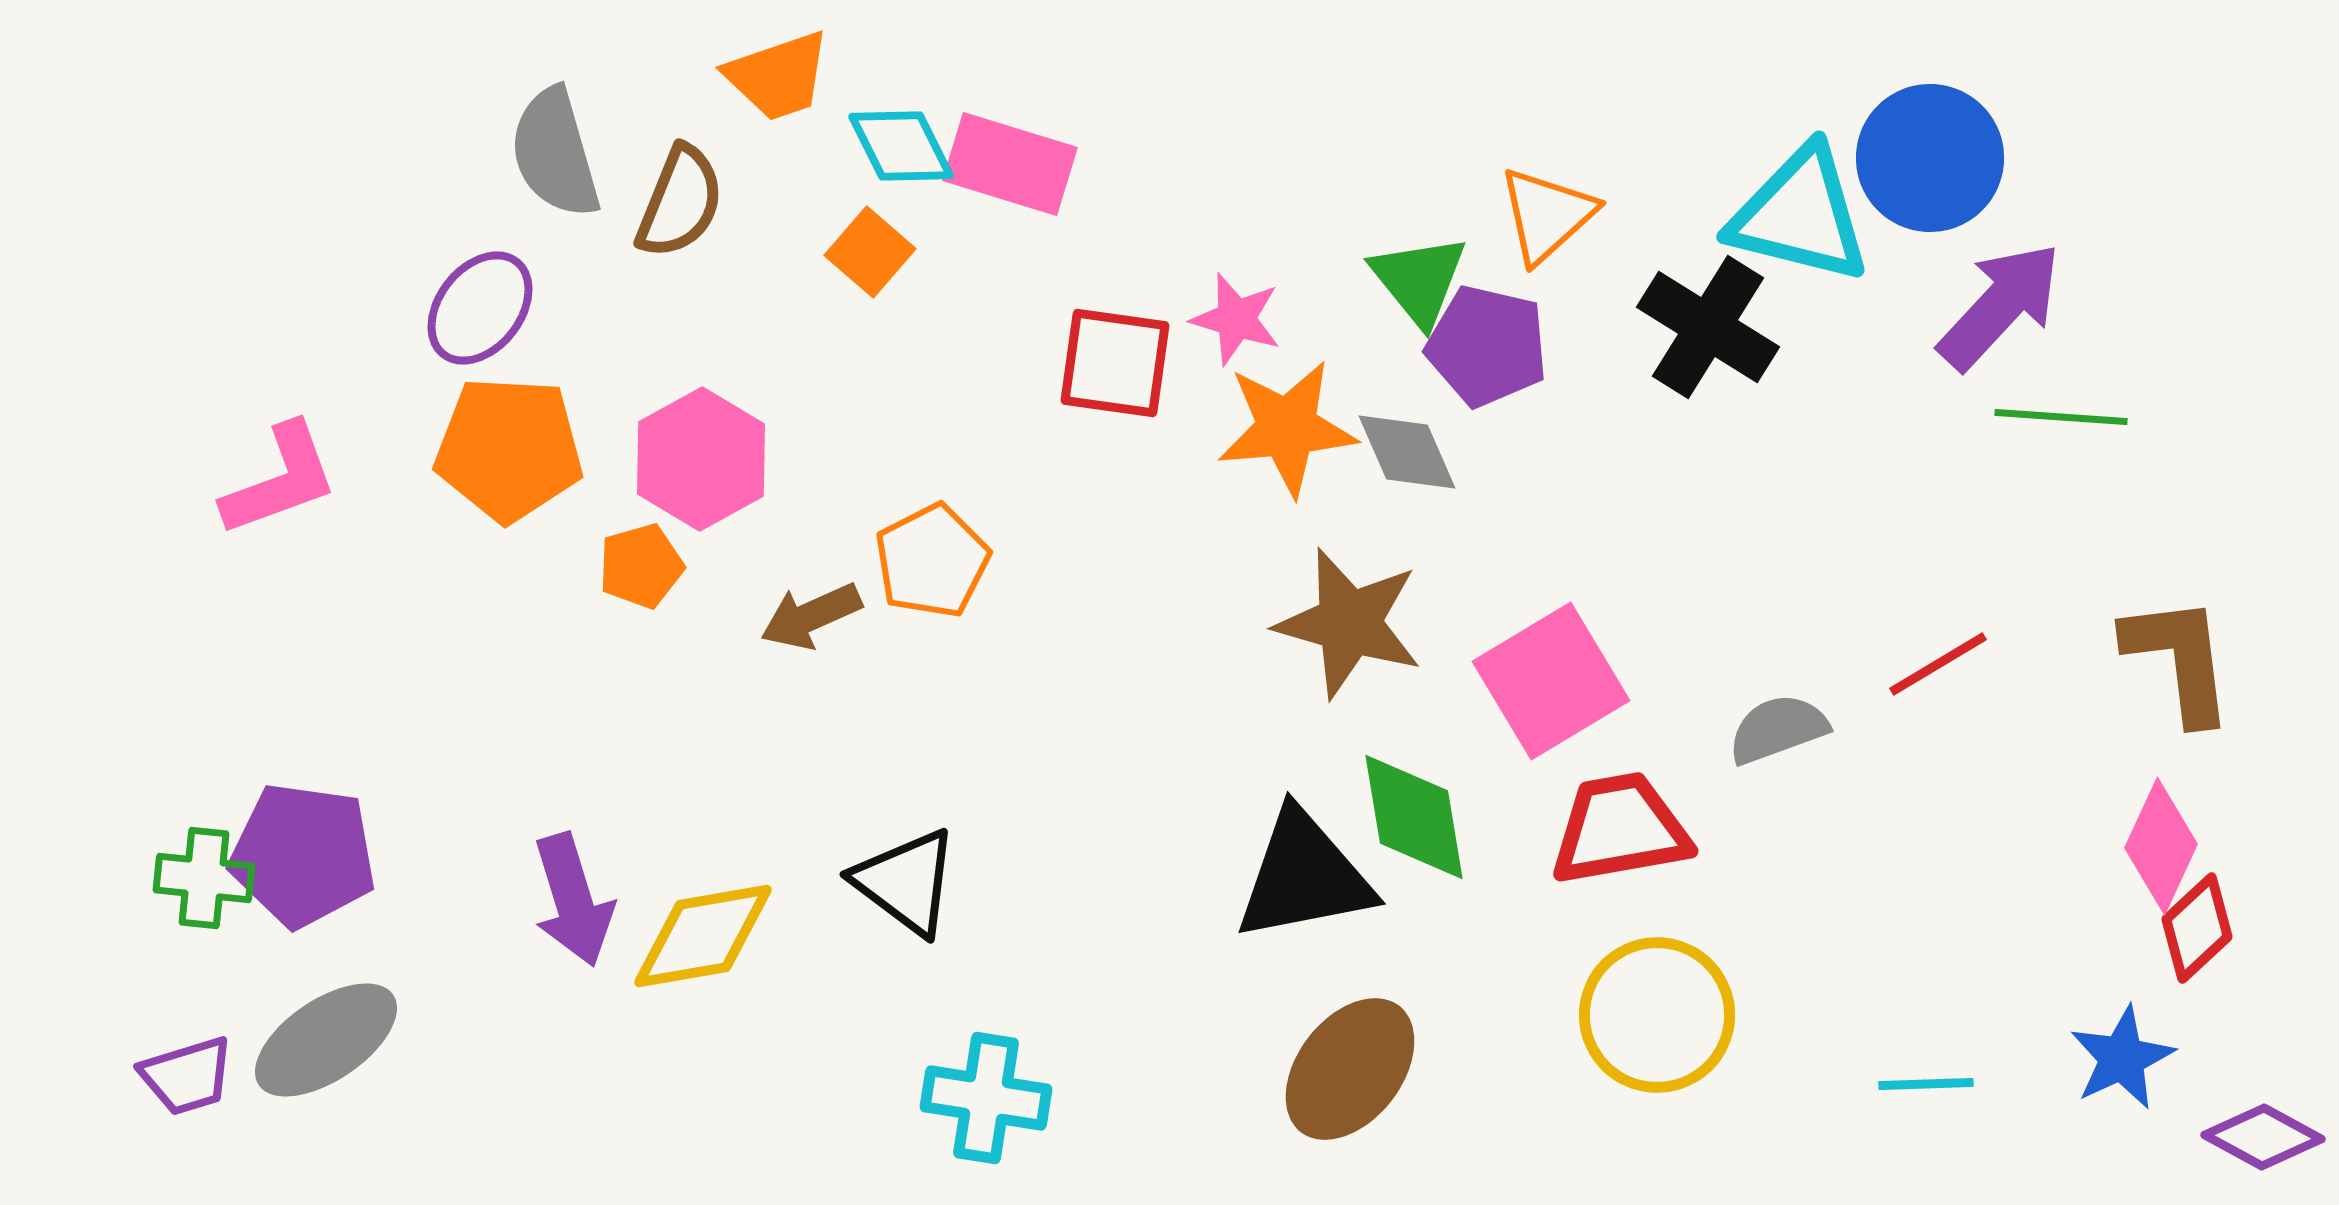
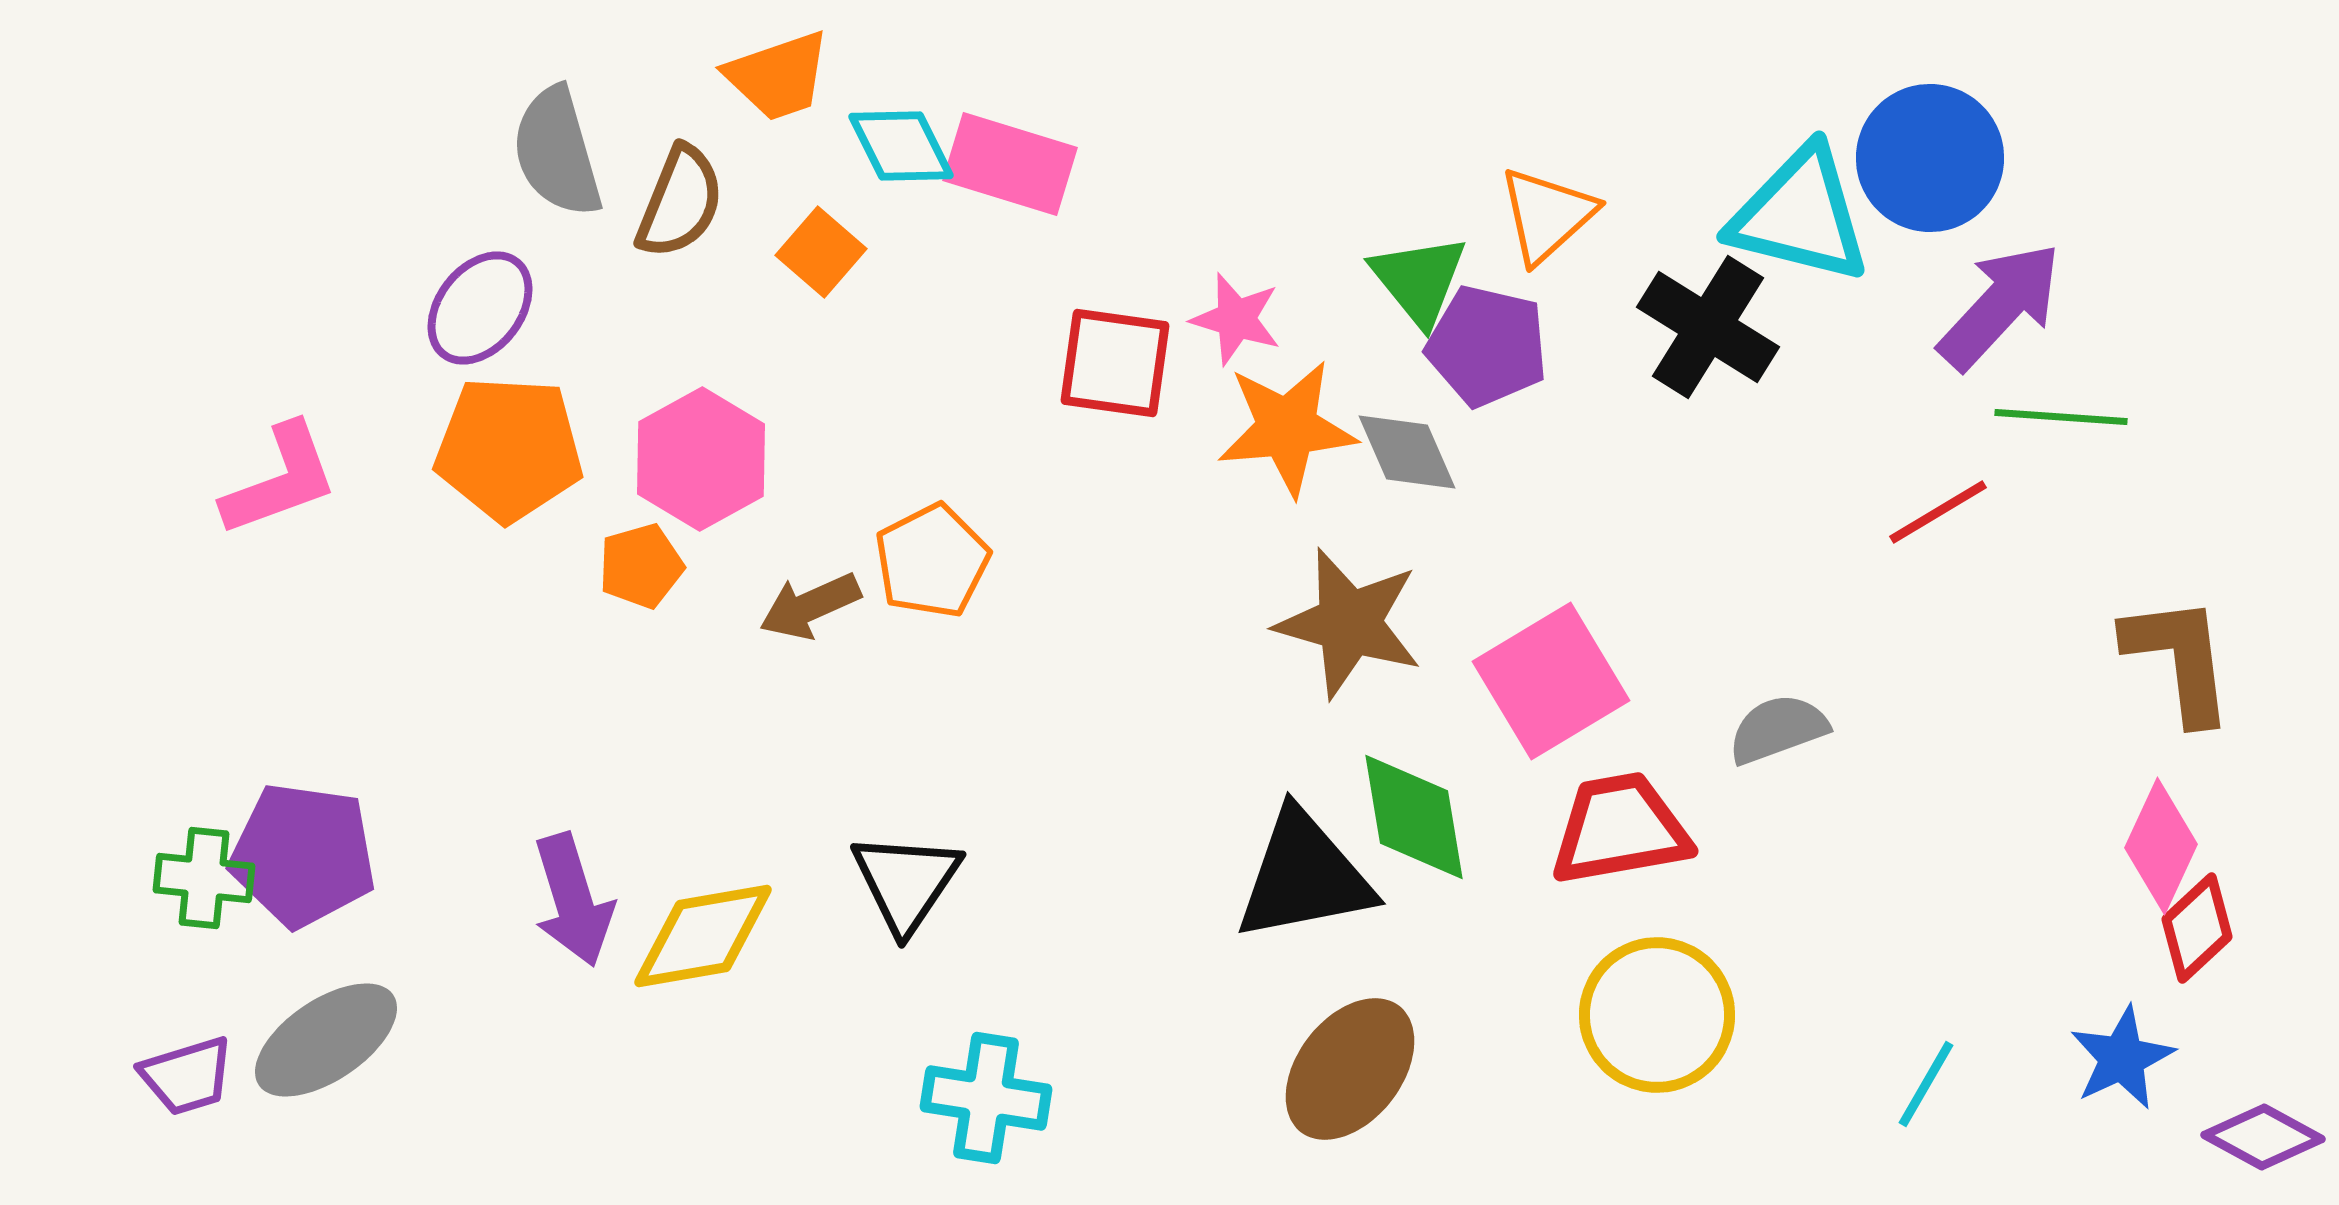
gray semicircle at (555, 153): moved 2 px right, 1 px up
orange square at (870, 252): moved 49 px left
brown arrow at (811, 616): moved 1 px left, 10 px up
red line at (1938, 664): moved 152 px up
black triangle at (906, 882): rotated 27 degrees clockwise
cyan line at (1926, 1084): rotated 58 degrees counterclockwise
